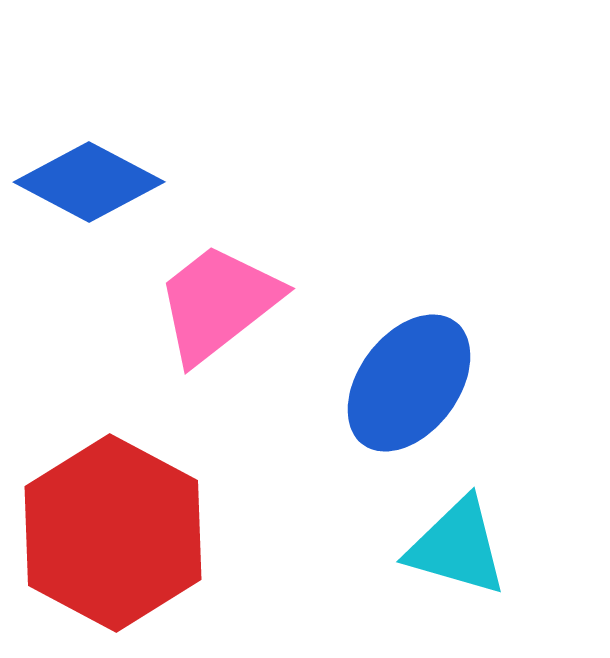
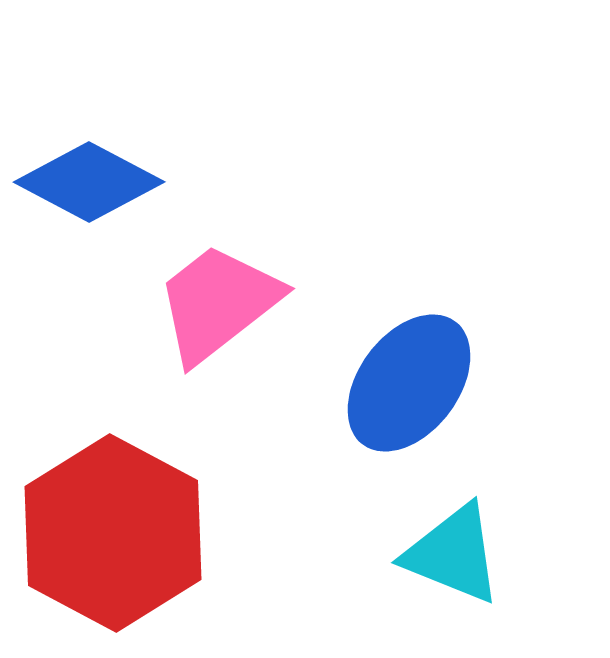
cyan triangle: moved 4 px left, 7 px down; rotated 6 degrees clockwise
